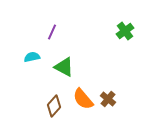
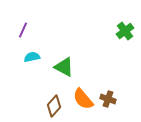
purple line: moved 29 px left, 2 px up
brown cross: rotated 21 degrees counterclockwise
